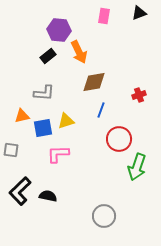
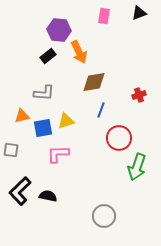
red circle: moved 1 px up
